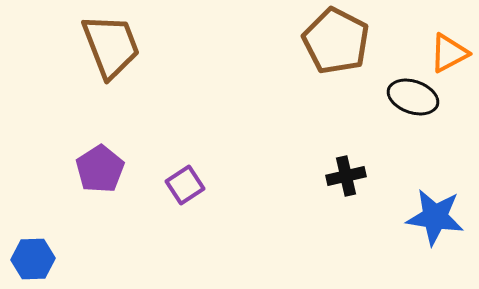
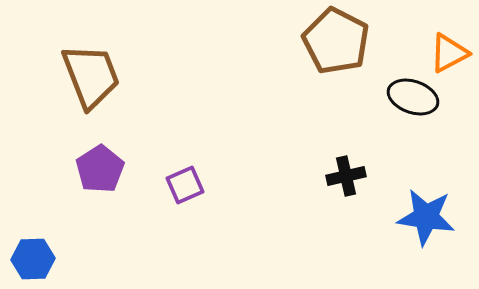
brown trapezoid: moved 20 px left, 30 px down
purple square: rotated 9 degrees clockwise
blue star: moved 9 px left
